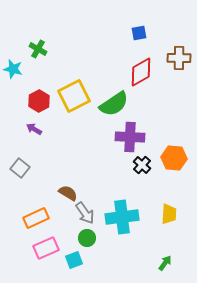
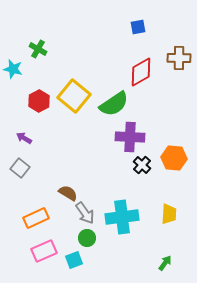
blue square: moved 1 px left, 6 px up
yellow square: rotated 24 degrees counterclockwise
purple arrow: moved 10 px left, 9 px down
pink rectangle: moved 2 px left, 3 px down
